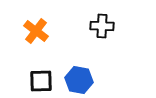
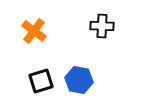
orange cross: moved 2 px left
black square: rotated 15 degrees counterclockwise
